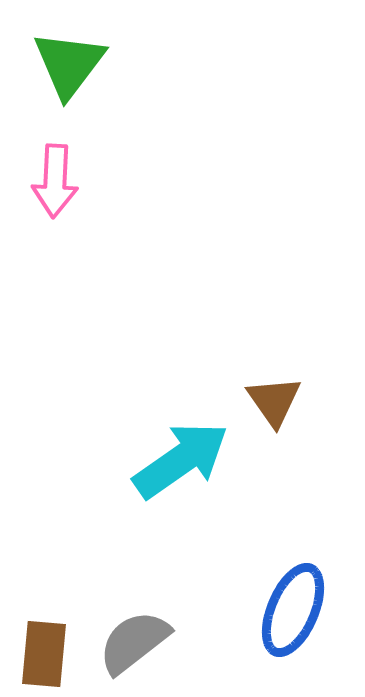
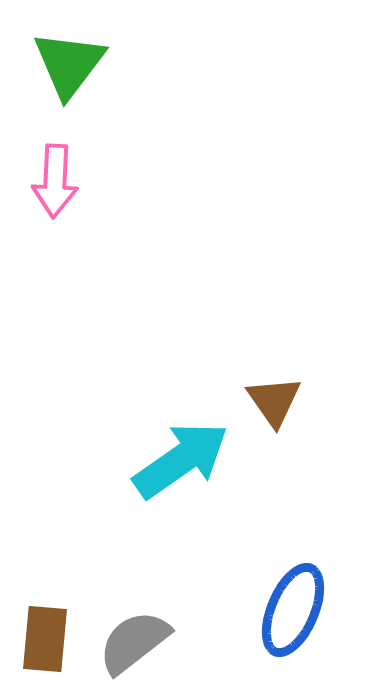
brown rectangle: moved 1 px right, 15 px up
